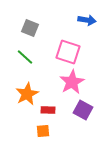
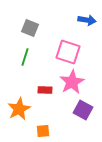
green line: rotated 66 degrees clockwise
orange star: moved 8 px left, 15 px down
red rectangle: moved 3 px left, 20 px up
